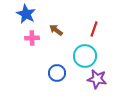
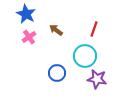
pink cross: moved 3 px left, 1 px up; rotated 32 degrees counterclockwise
